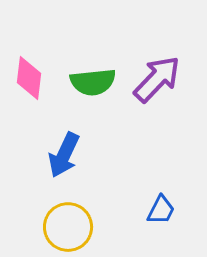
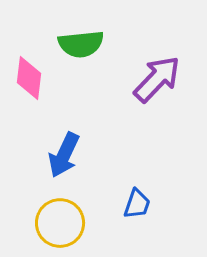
green semicircle: moved 12 px left, 38 px up
blue trapezoid: moved 24 px left, 6 px up; rotated 8 degrees counterclockwise
yellow circle: moved 8 px left, 4 px up
